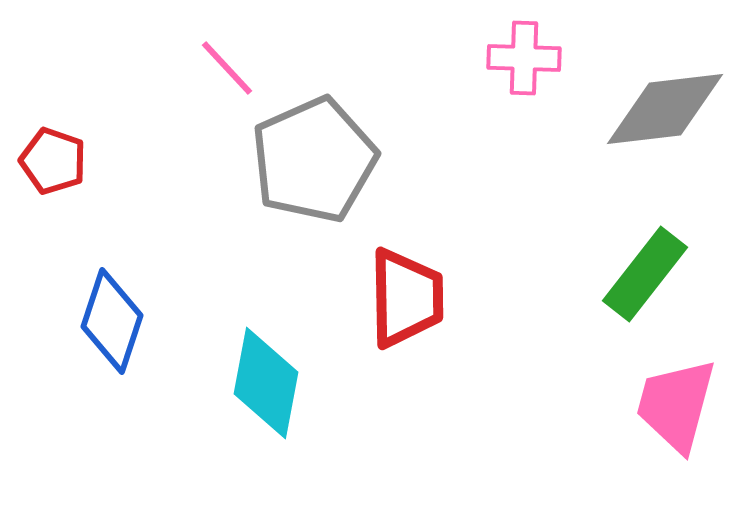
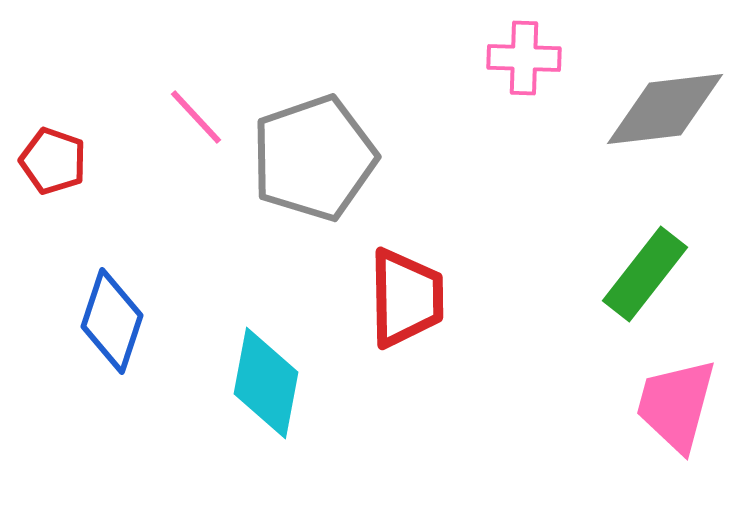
pink line: moved 31 px left, 49 px down
gray pentagon: moved 2 px up; rotated 5 degrees clockwise
